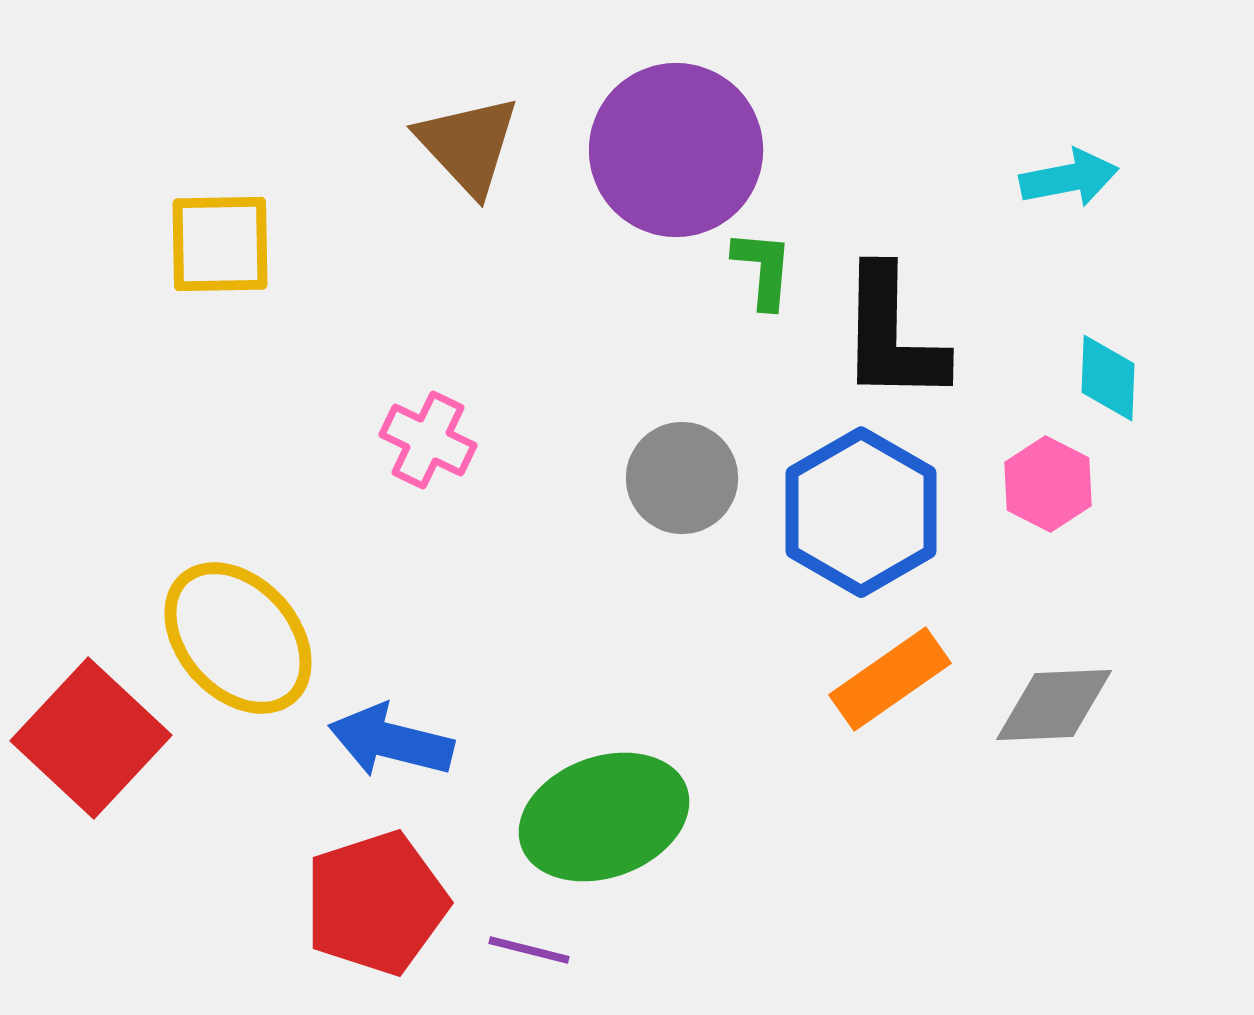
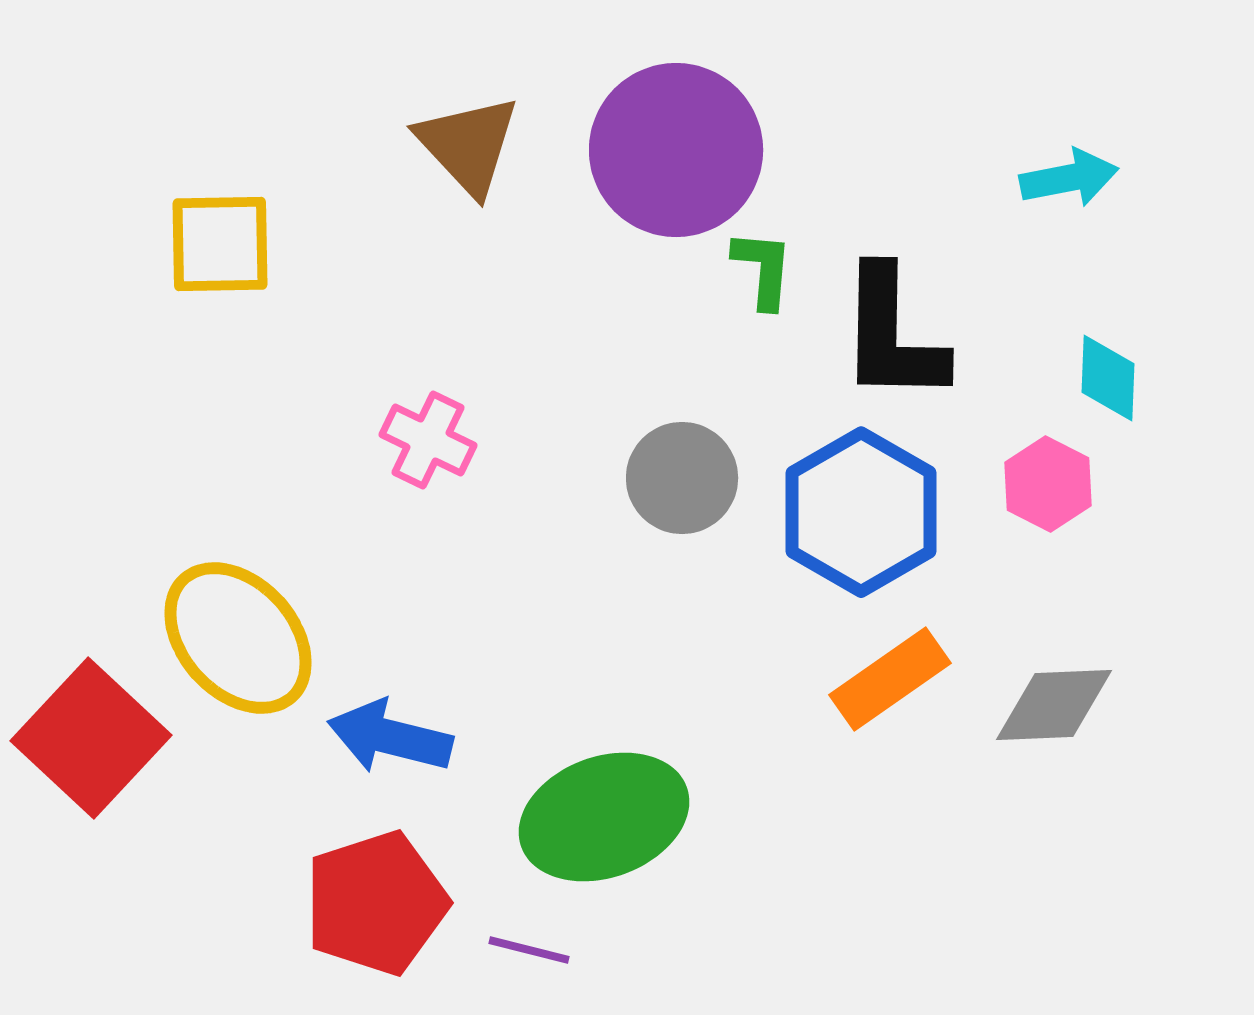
blue arrow: moved 1 px left, 4 px up
